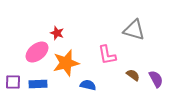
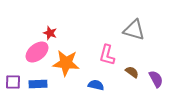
red star: moved 7 px left
pink L-shape: rotated 25 degrees clockwise
orange star: rotated 20 degrees clockwise
brown semicircle: moved 1 px left, 3 px up
blue semicircle: moved 8 px right
